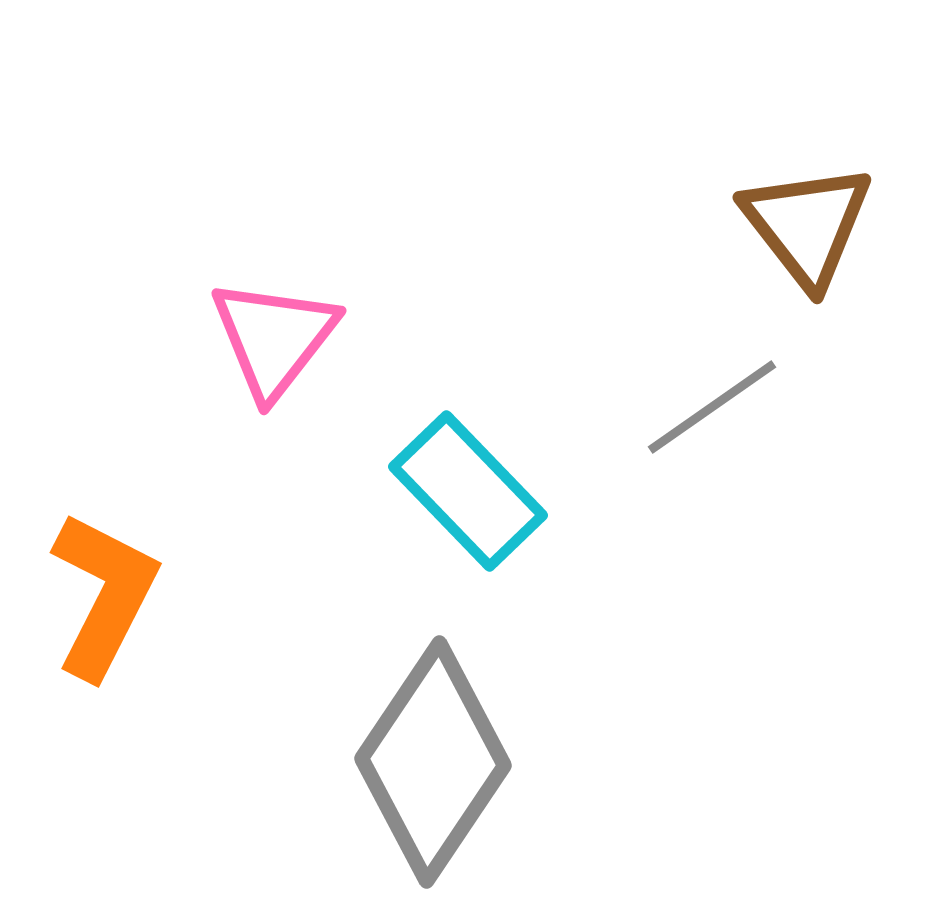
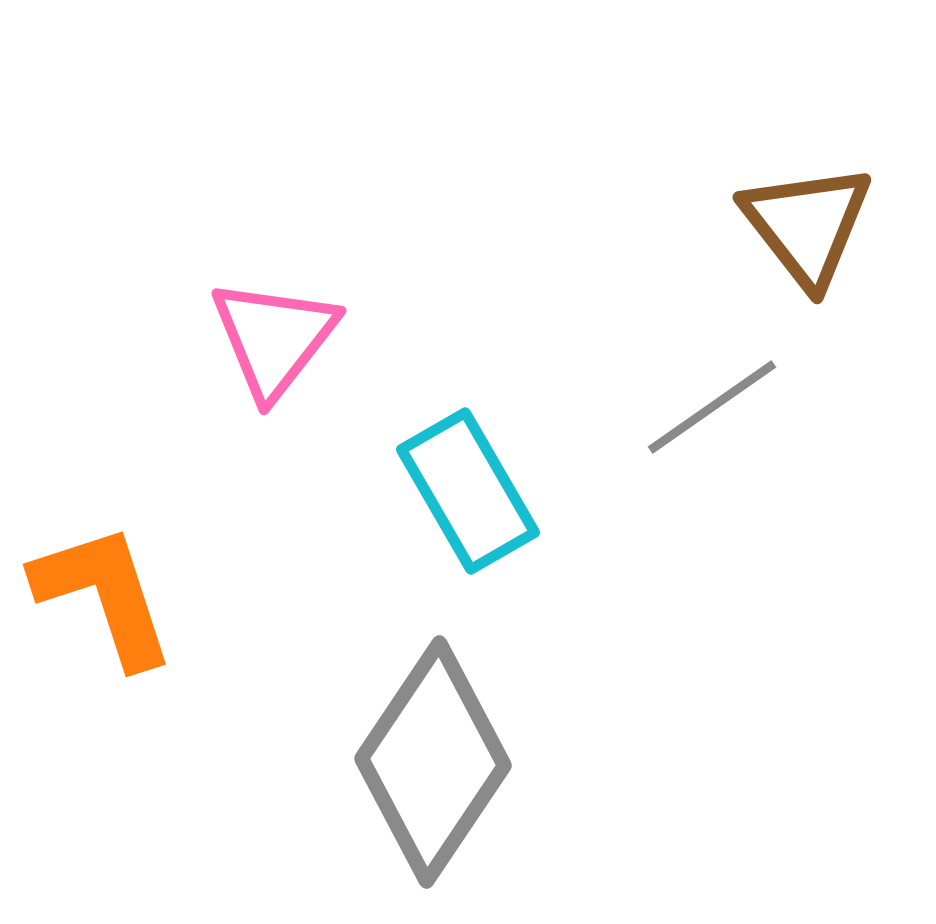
cyan rectangle: rotated 14 degrees clockwise
orange L-shape: rotated 45 degrees counterclockwise
